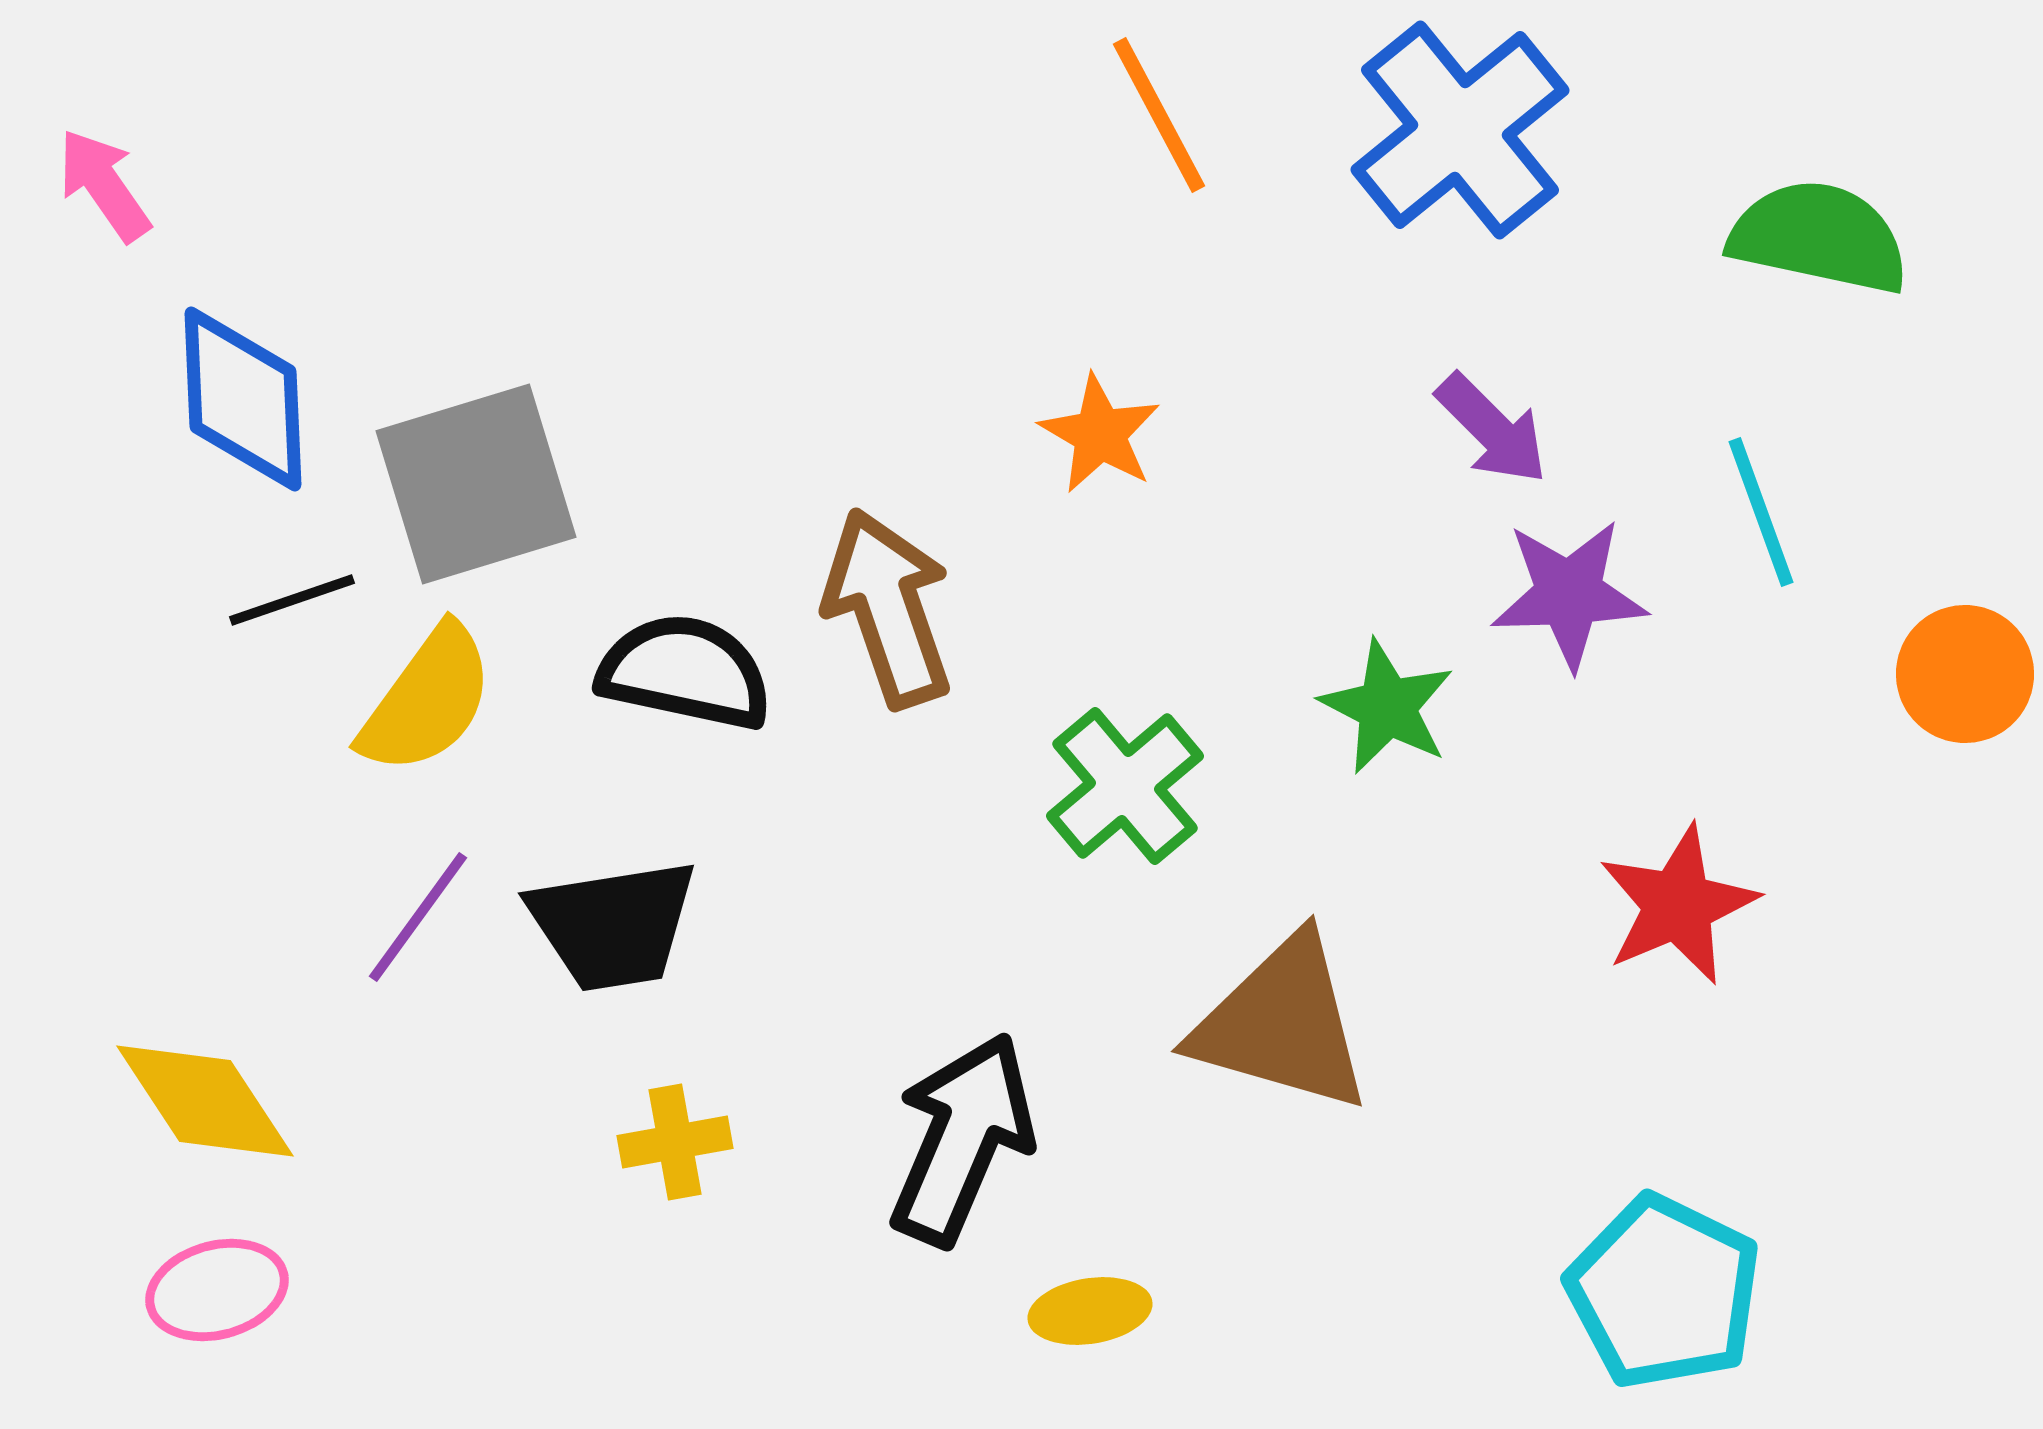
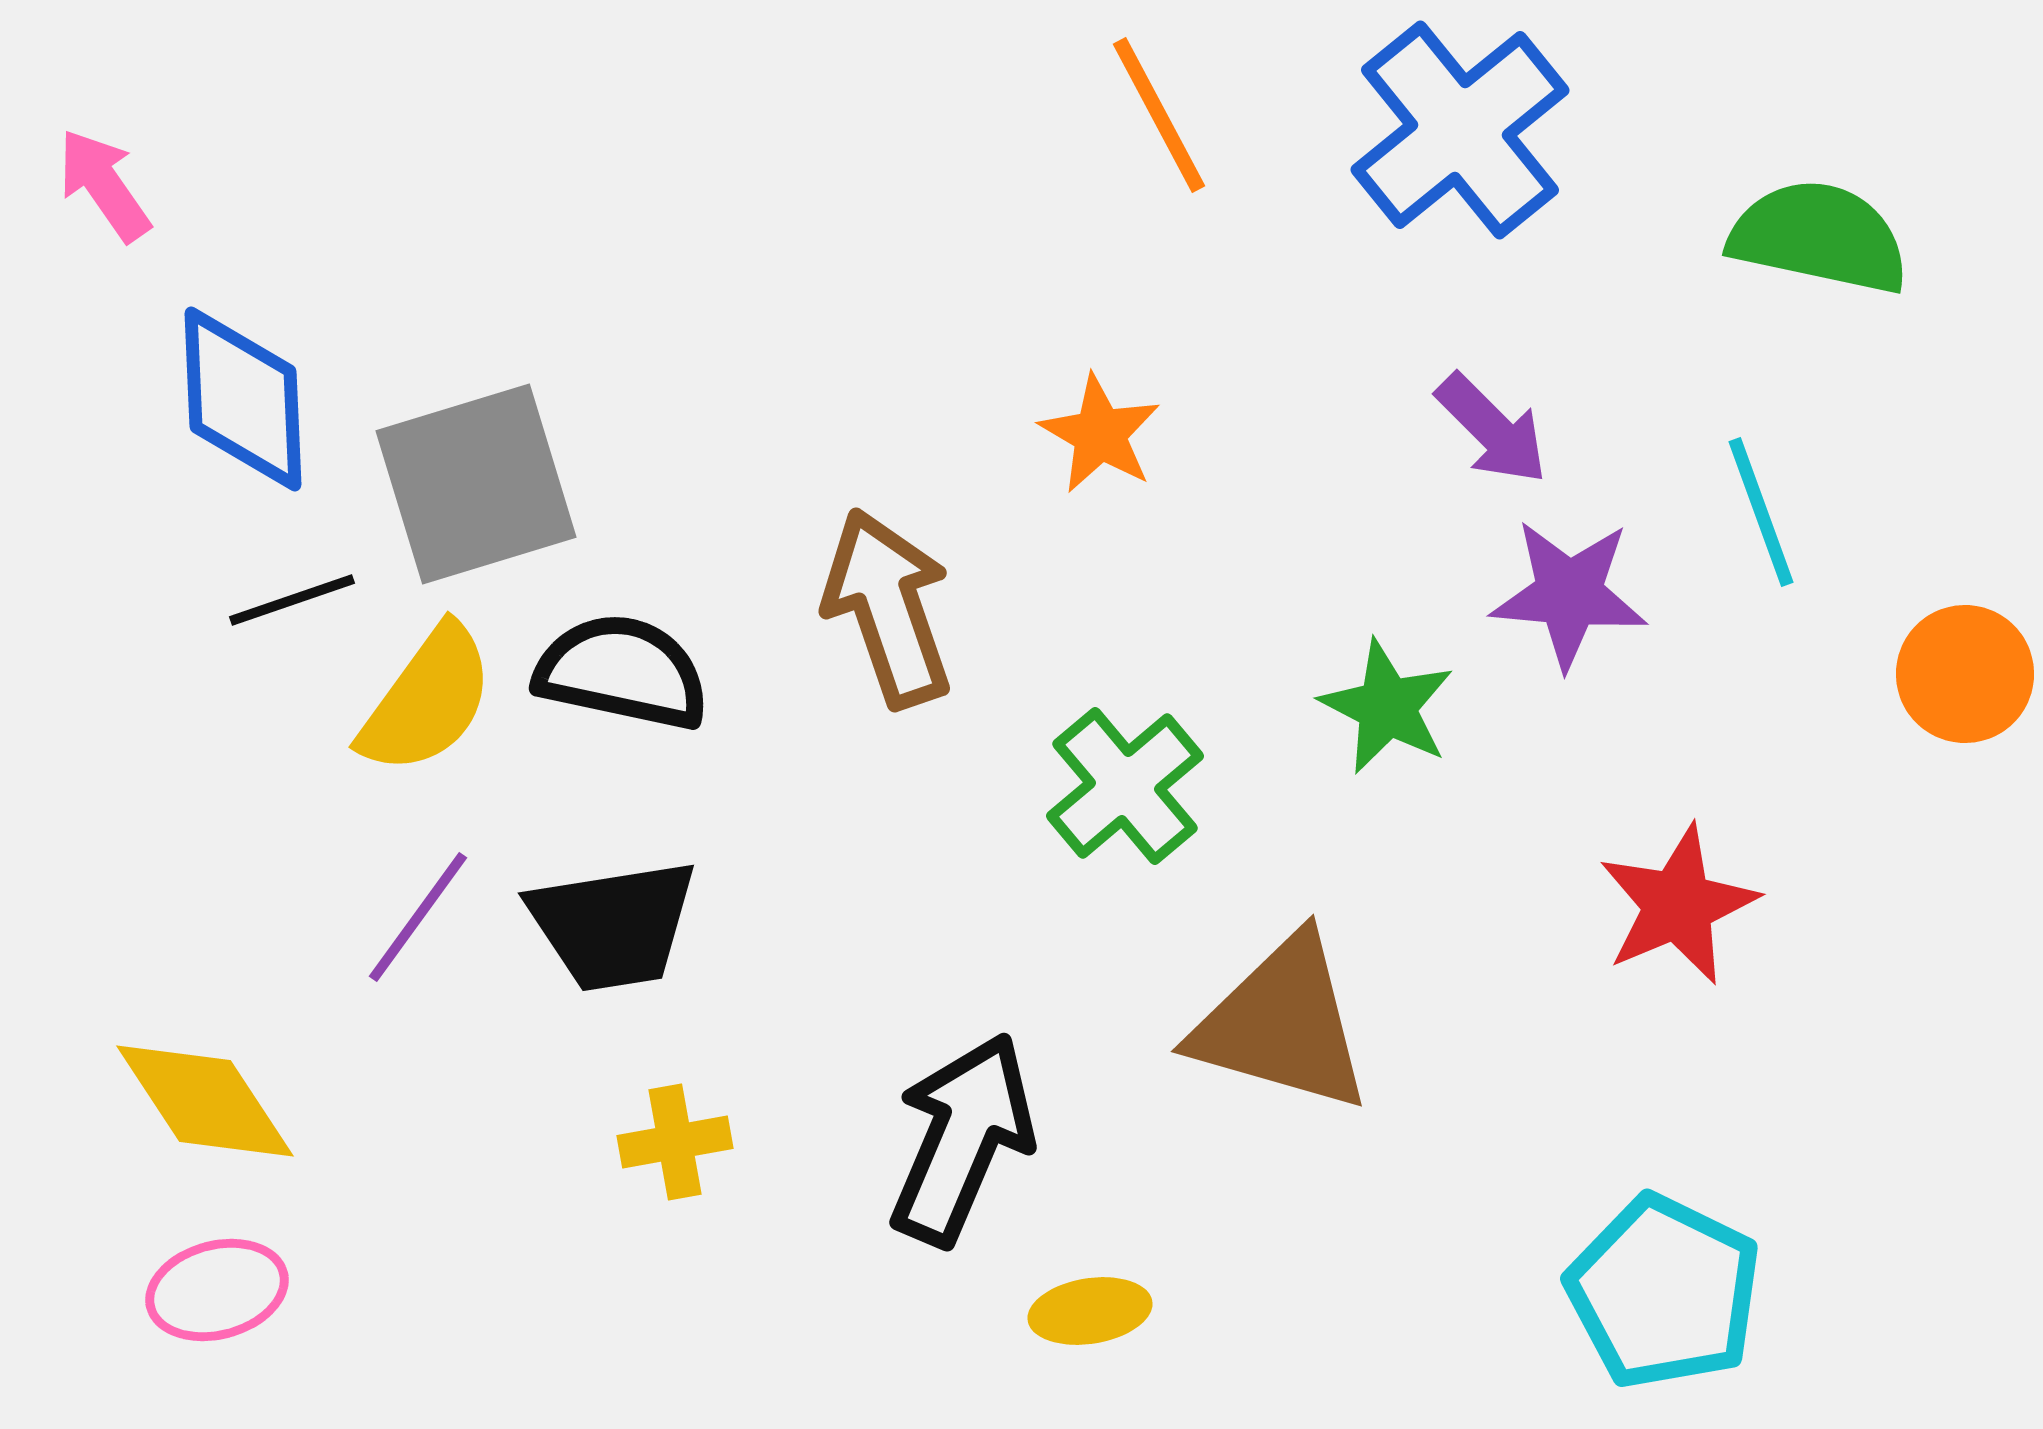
purple star: rotated 7 degrees clockwise
black semicircle: moved 63 px left
